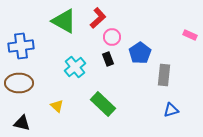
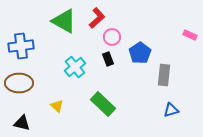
red L-shape: moved 1 px left
